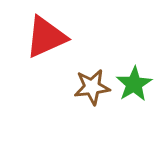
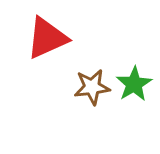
red triangle: moved 1 px right, 1 px down
